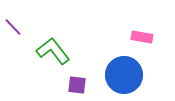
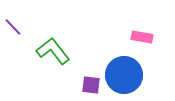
purple square: moved 14 px right
